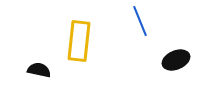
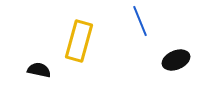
yellow rectangle: rotated 9 degrees clockwise
